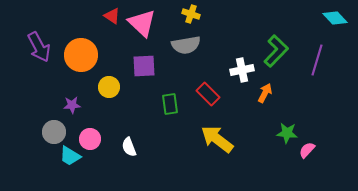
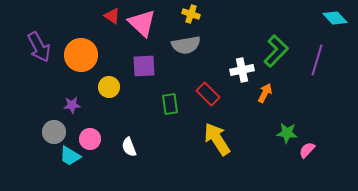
yellow arrow: rotated 20 degrees clockwise
